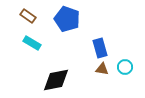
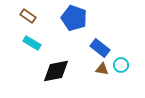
blue pentagon: moved 7 px right, 1 px up
blue rectangle: rotated 36 degrees counterclockwise
cyan circle: moved 4 px left, 2 px up
black diamond: moved 9 px up
